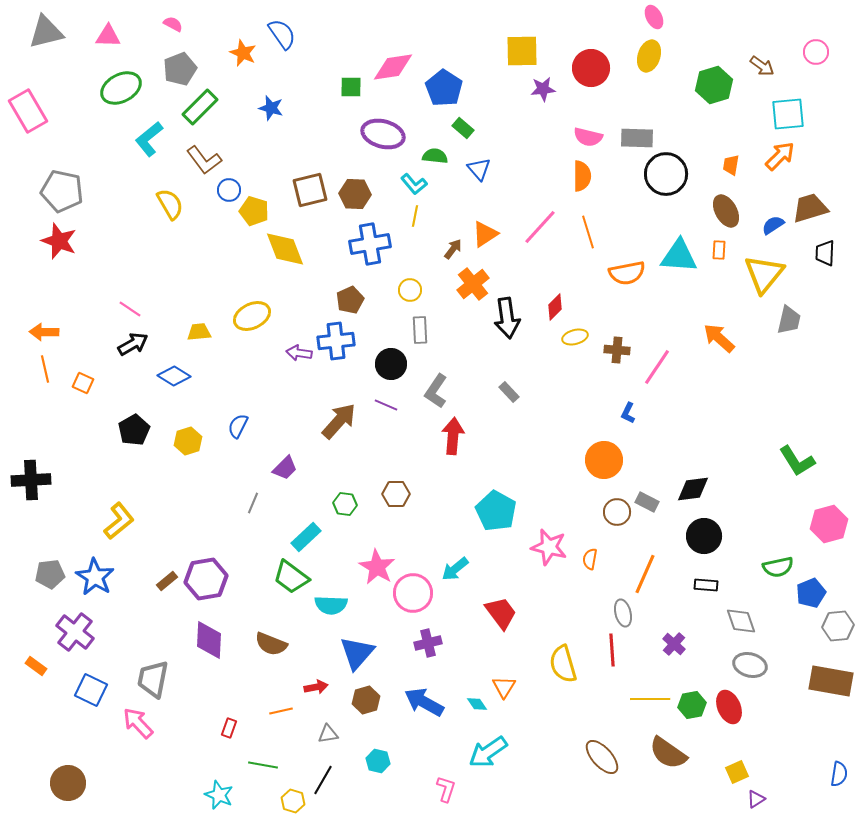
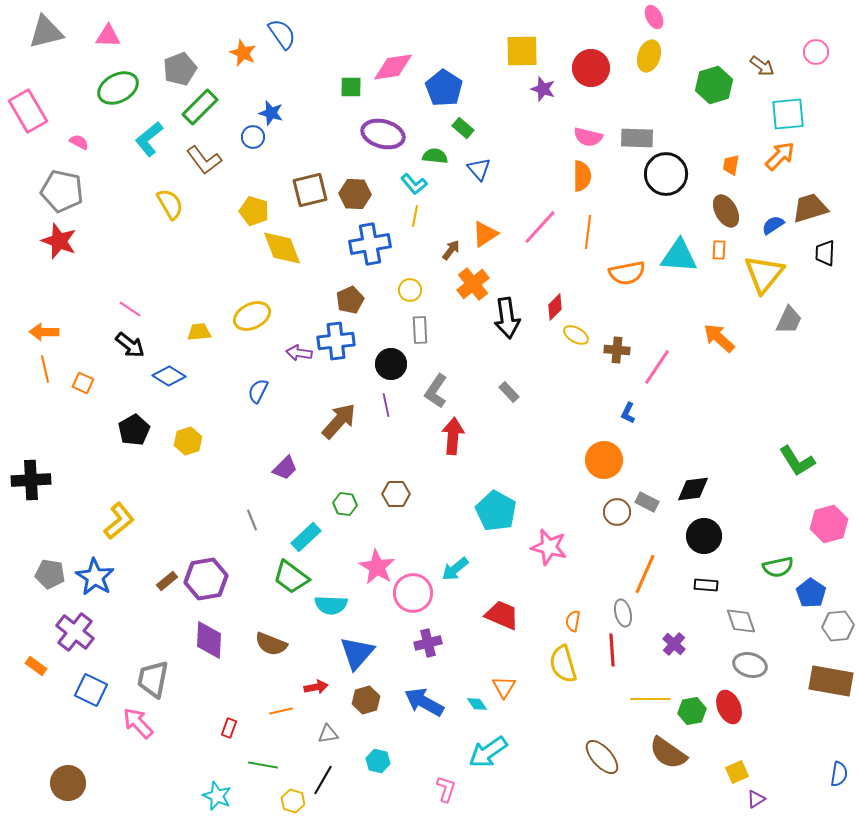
pink semicircle at (173, 24): moved 94 px left, 118 px down
green ellipse at (121, 88): moved 3 px left
purple star at (543, 89): rotated 25 degrees clockwise
blue star at (271, 108): moved 5 px down
blue circle at (229, 190): moved 24 px right, 53 px up
orange line at (588, 232): rotated 24 degrees clockwise
yellow diamond at (285, 249): moved 3 px left, 1 px up
brown arrow at (453, 249): moved 2 px left, 1 px down
gray trapezoid at (789, 320): rotated 12 degrees clockwise
yellow ellipse at (575, 337): moved 1 px right, 2 px up; rotated 45 degrees clockwise
black arrow at (133, 344): moved 3 px left, 1 px down; rotated 68 degrees clockwise
blue diamond at (174, 376): moved 5 px left
purple line at (386, 405): rotated 55 degrees clockwise
blue semicircle at (238, 426): moved 20 px right, 35 px up
gray line at (253, 503): moved 1 px left, 17 px down; rotated 45 degrees counterclockwise
orange semicircle at (590, 559): moved 17 px left, 62 px down
gray pentagon at (50, 574): rotated 16 degrees clockwise
blue pentagon at (811, 593): rotated 16 degrees counterclockwise
red trapezoid at (501, 613): moved 1 px right, 2 px down; rotated 30 degrees counterclockwise
green hexagon at (692, 705): moved 6 px down
cyan star at (219, 795): moved 2 px left, 1 px down
